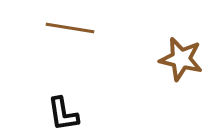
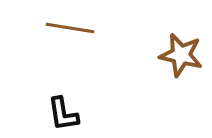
brown star: moved 4 px up
